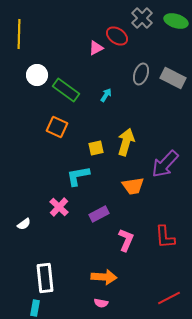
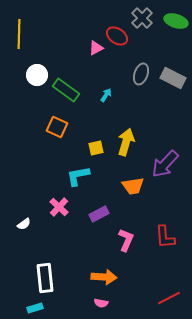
cyan rectangle: rotated 63 degrees clockwise
